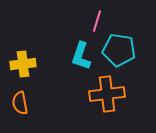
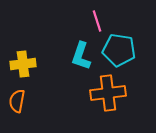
pink line: rotated 35 degrees counterclockwise
orange cross: moved 1 px right, 1 px up
orange semicircle: moved 3 px left, 2 px up; rotated 20 degrees clockwise
